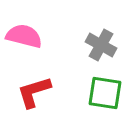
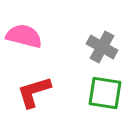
gray cross: moved 1 px right, 2 px down
